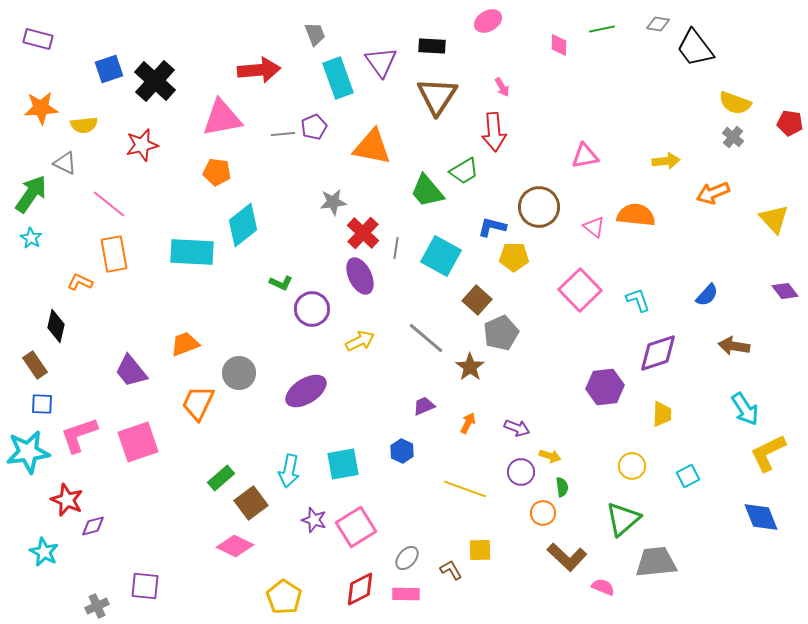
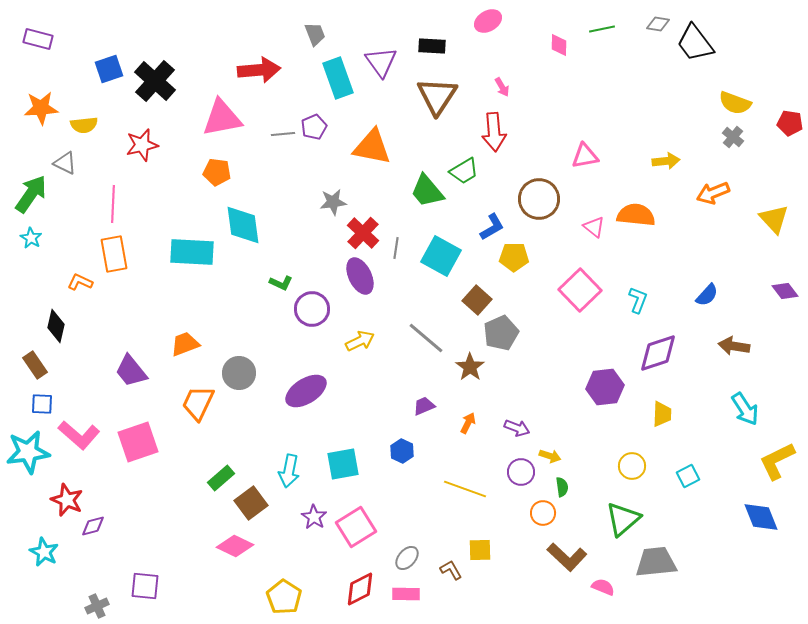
black trapezoid at (695, 48): moved 5 px up
pink line at (109, 204): moved 4 px right; rotated 54 degrees clockwise
brown circle at (539, 207): moved 8 px up
cyan diamond at (243, 225): rotated 60 degrees counterclockwise
blue L-shape at (492, 227): rotated 136 degrees clockwise
cyan L-shape at (638, 300): rotated 40 degrees clockwise
pink L-shape at (79, 435): rotated 120 degrees counterclockwise
yellow L-shape at (768, 453): moved 9 px right, 8 px down
purple star at (314, 520): moved 3 px up; rotated 15 degrees clockwise
